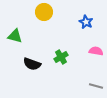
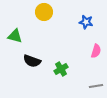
blue star: rotated 16 degrees counterclockwise
pink semicircle: rotated 96 degrees clockwise
green cross: moved 12 px down
black semicircle: moved 3 px up
gray line: rotated 24 degrees counterclockwise
